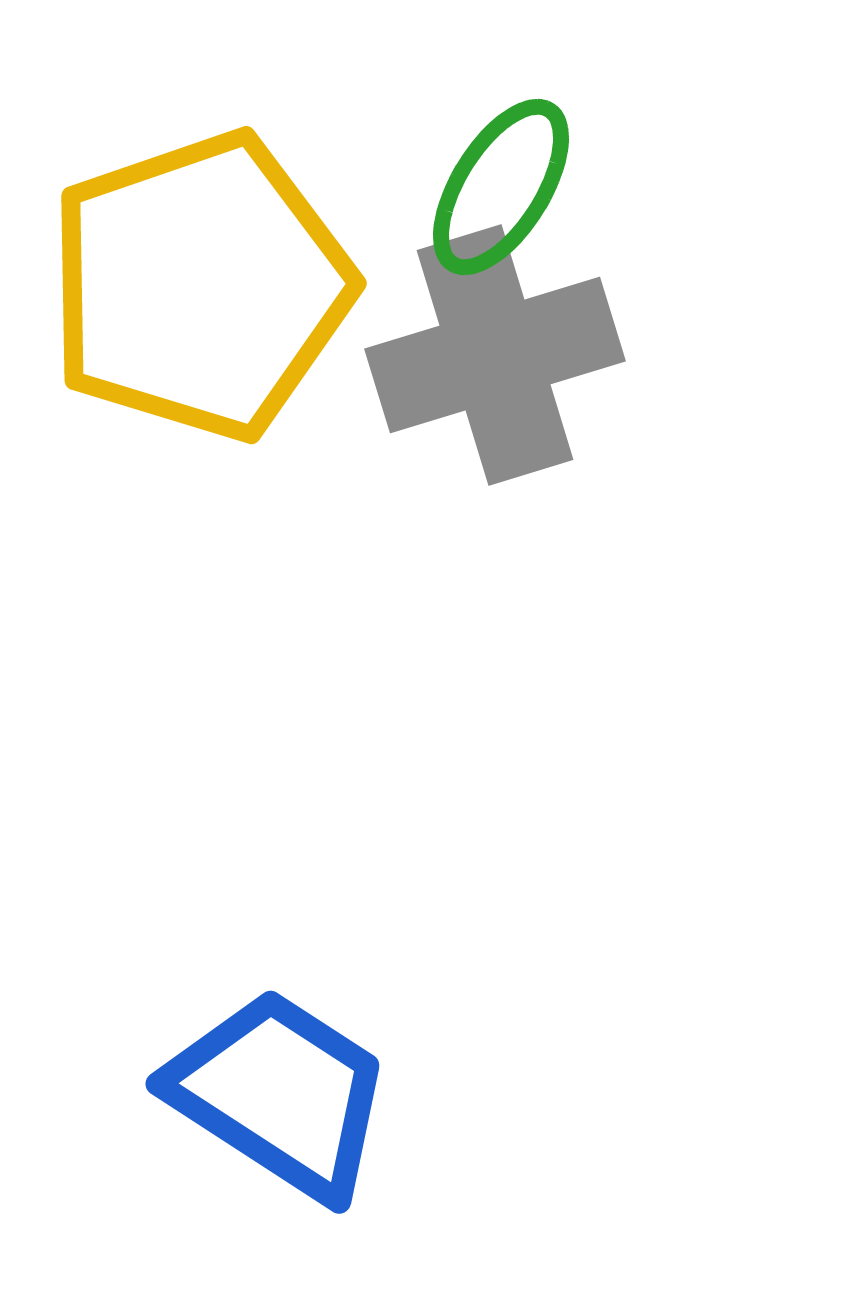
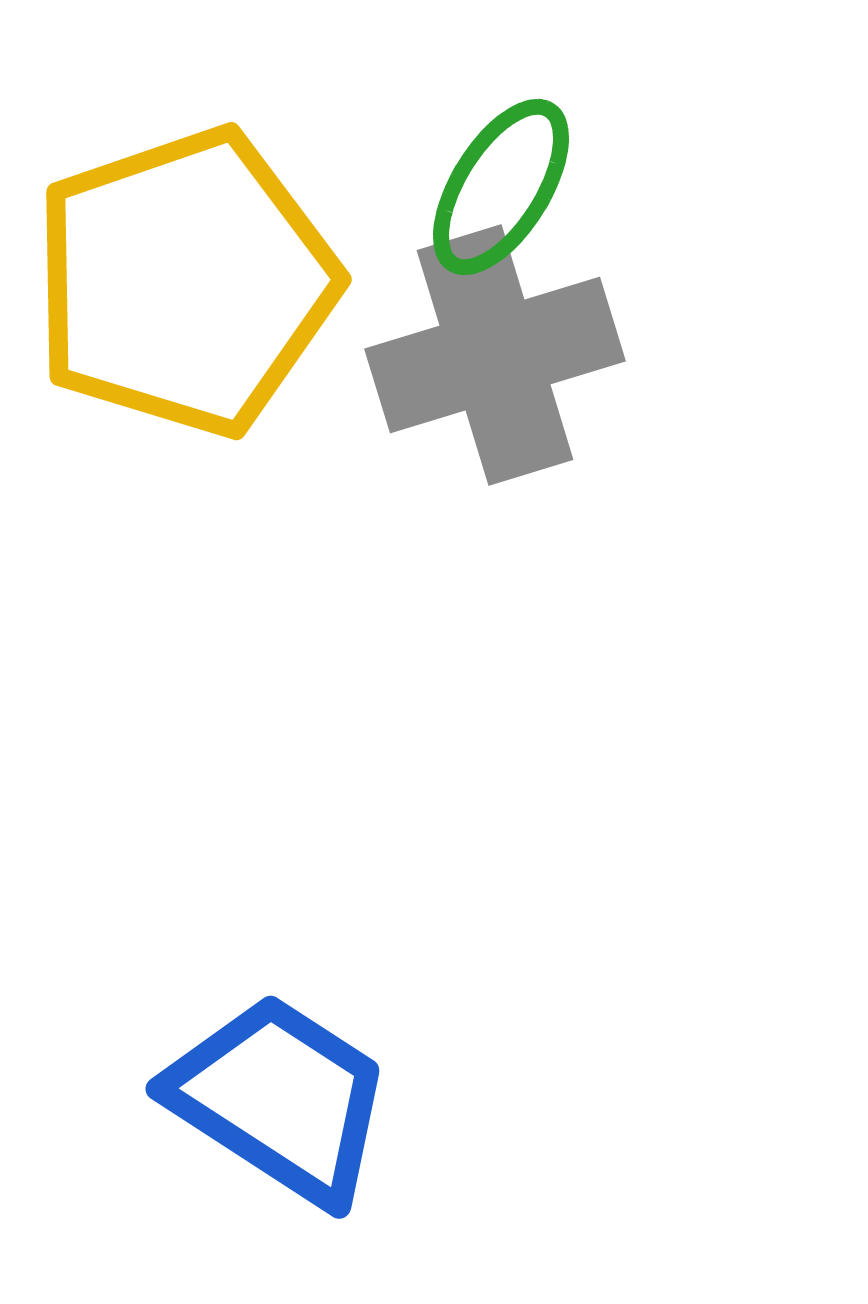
yellow pentagon: moved 15 px left, 4 px up
blue trapezoid: moved 5 px down
